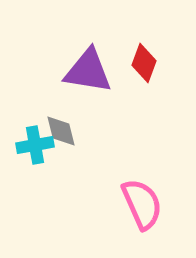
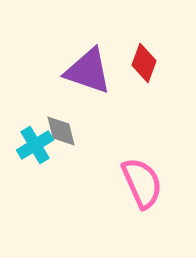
purple triangle: rotated 10 degrees clockwise
cyan cross: rotated 21 degrees counterclockwise
pink semicircle: moved 21 px up
